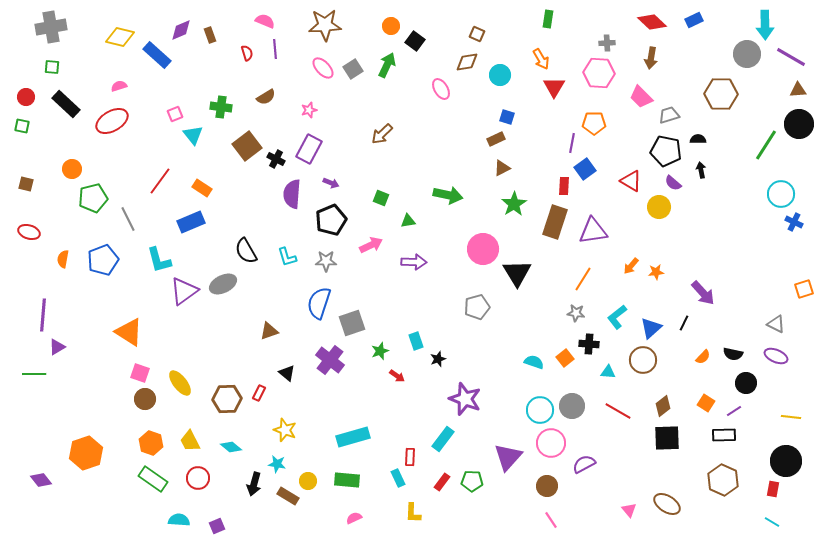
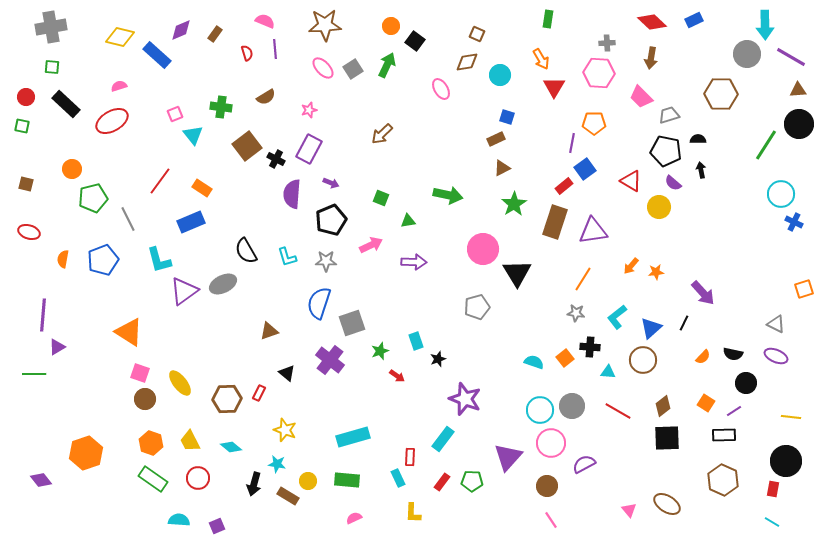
brown rectangle at (210, 35): moved 5 px right, 1 px up; rotated 56 degrees clockwise
red rectangle at (564, 186): rotated 48 degrees clockwise
black cross at (589, 344): moved 1 px right, 3 px down
